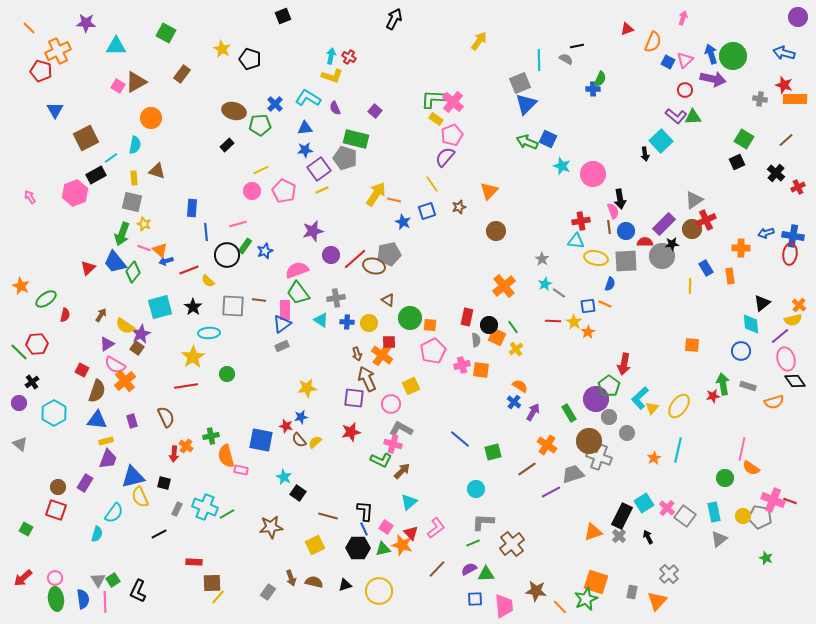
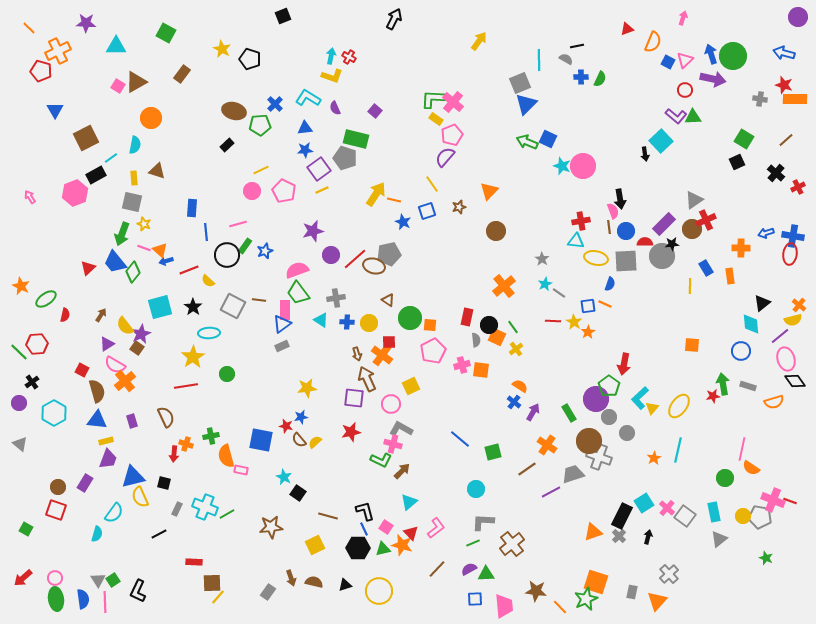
blue cross at (593, 89): moved 12 px left, 12 px up
pink circle at (593, 174): moved 10 px left, 8 px up
gray square at (233, 306): rotated 25 degrees clockwise
yellow semicircle at (125, 326): rotated 18 degrees clockwise
brown semicircle at (97, 391): rotated 35 degrees counterclockwise
orange cross at (186, 446): moved 2 px up; rotated 16 degrees counterclockwise
black L-shape at (365, 511): rotated 20 degrees counterclockwise
black arrow at (648, 537): rotated 40 degrees clockwise
